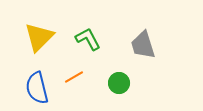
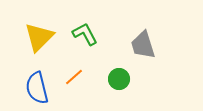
green L-shape: moved 3 px left, 5 px up
orange line: rotated 12 degrees counterclockwise
green circle: moved 4 px up
